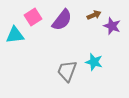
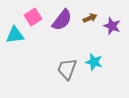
brown arrow: moved 4 px left, 3 px down
gray trapezoid: moved 2 px up
